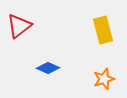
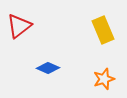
yellow rectangle: rotated 8 degrees counterclockwise
